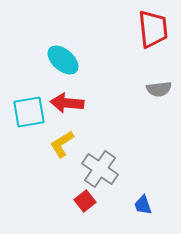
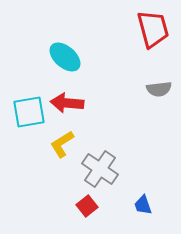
red trapezoid: rotated 9 degrees counterclockwise
cyan ellipse: moved 2 px right, 3 px up
red square: moved 2 px right, 5 px down
